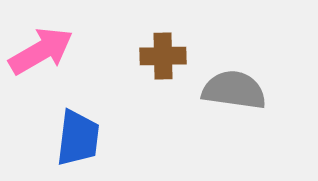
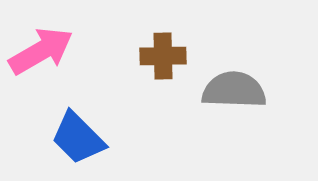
gray semicircle: rotated 6 degrees counterclockwise
blue trapezoid: rotated 128 degrees clockwise
